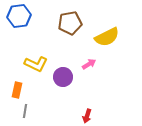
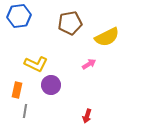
purple circle: moved 12 px left, 8 px down
